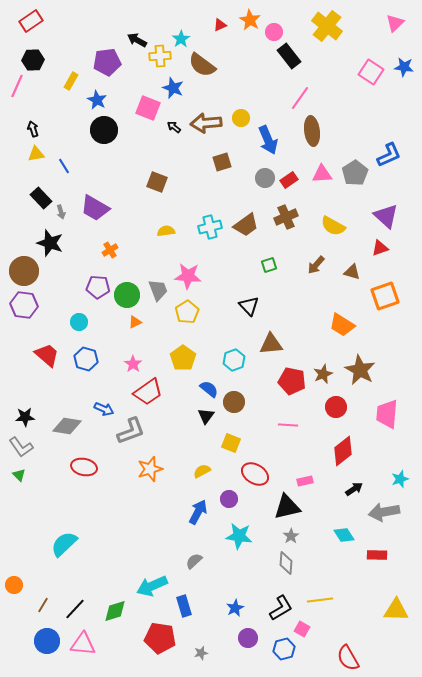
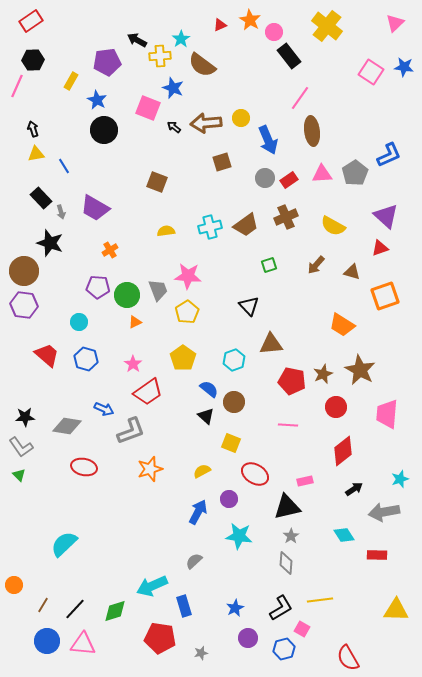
black triangle at (206, 416): rotated 24 degrees counterclockwise
